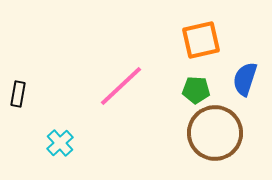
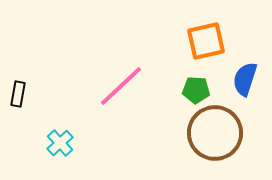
orange square: moved 5 px right, 1 px down
